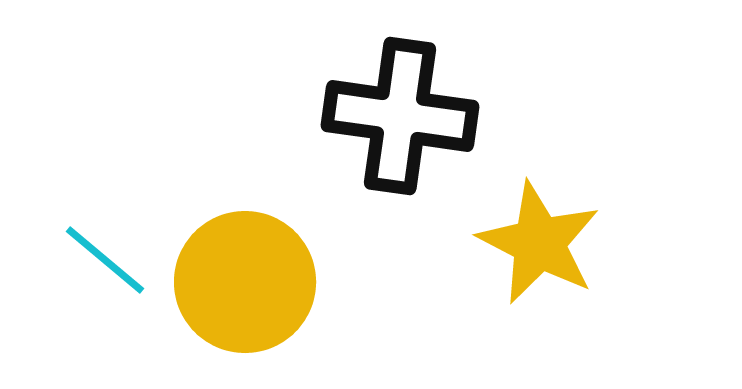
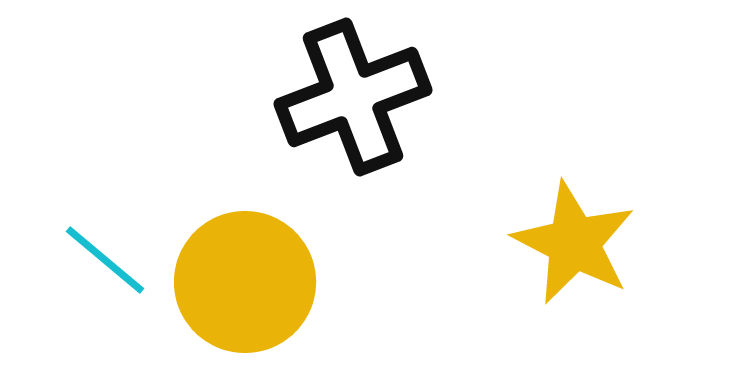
black cross: moved 47 px left, 19 px up; rotated 29 degrees counterclockwise
yellow star: moved 35 px right
